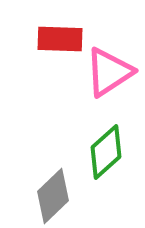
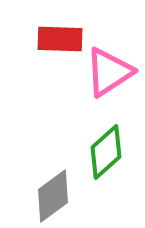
gray diamond: rotated 8 degrees clockwise
